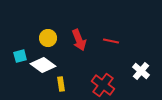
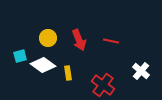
yellow rectangle: moved 7 px right, 11 px up
